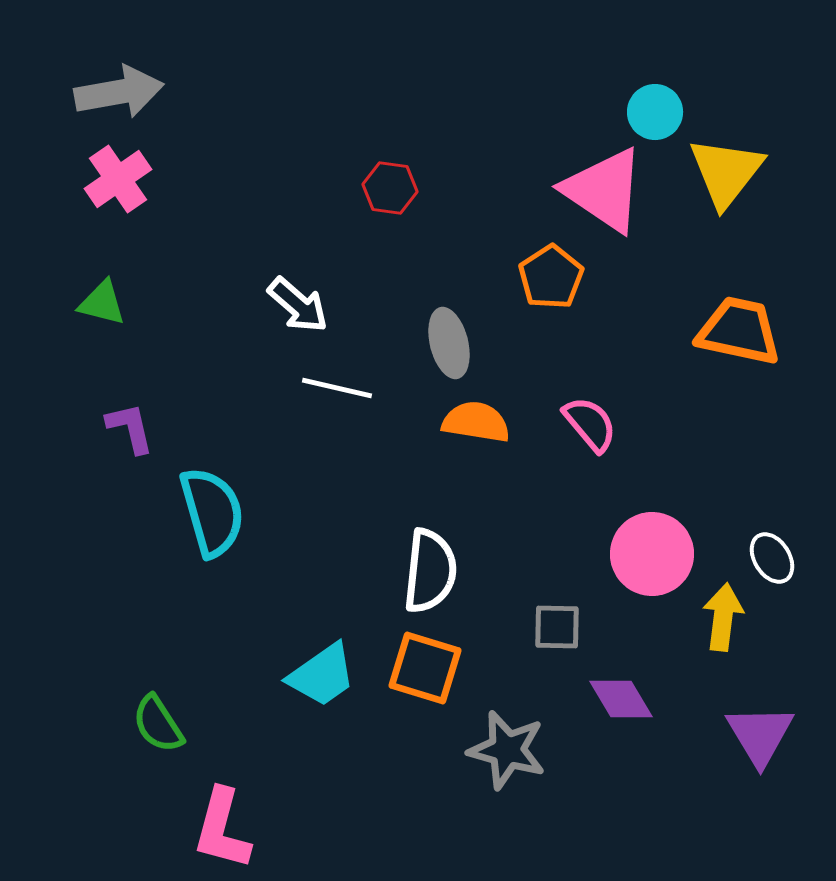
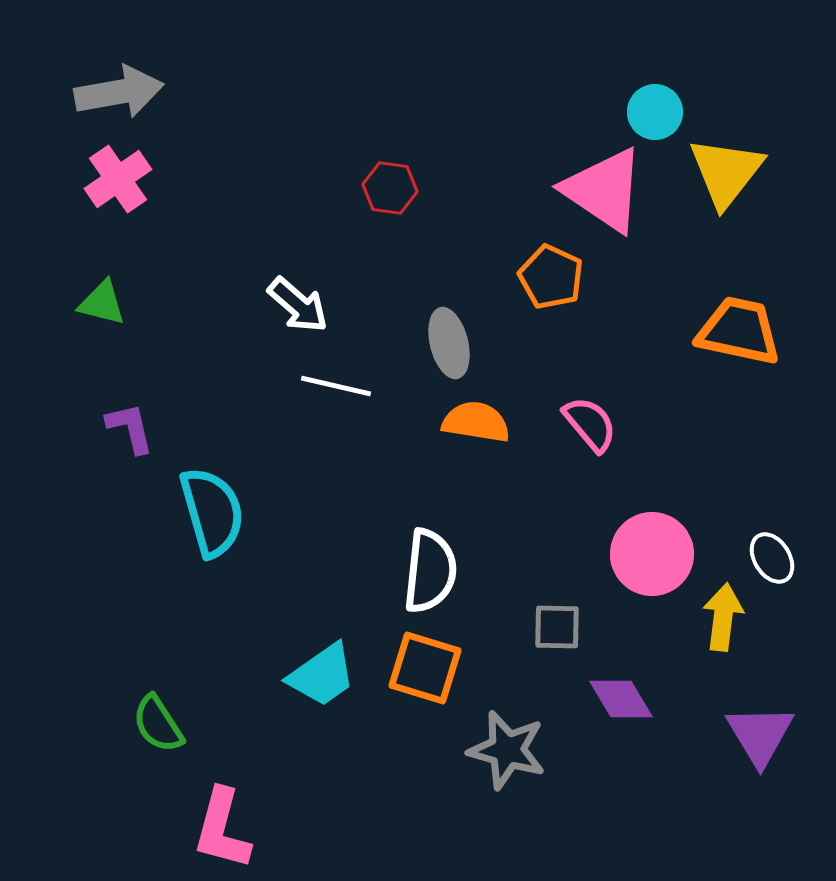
orange pentagon: rotated 14 degrees counterclockwise
white line: moved 1 px left, 2 px up
